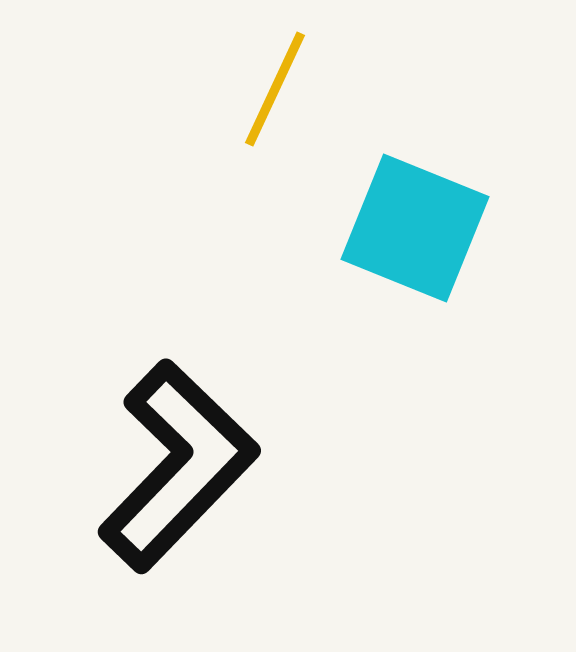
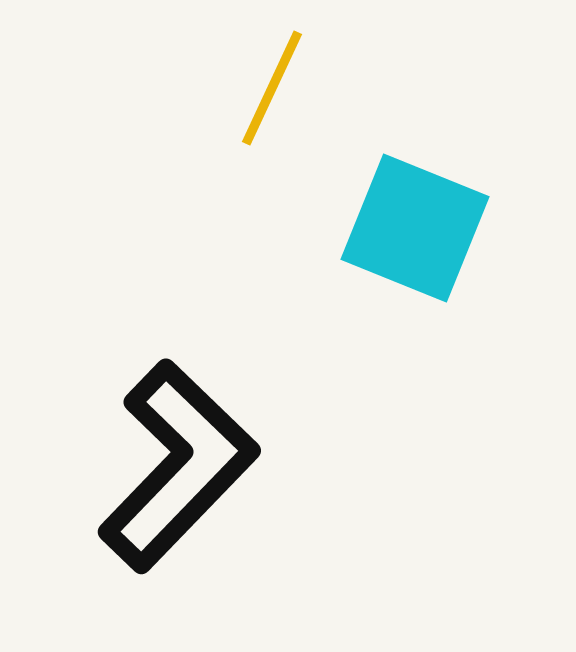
yellow line: moved 3 px left, 1 px up
